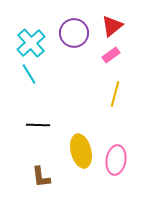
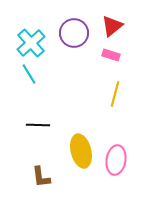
pink rectangle: rotated 54 degrees clockwise
